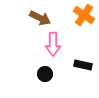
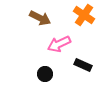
pink arrow: moved 6 px right; rotated 65 degrees clockwise
black rectangle: rotated 12 degrees clockwise
